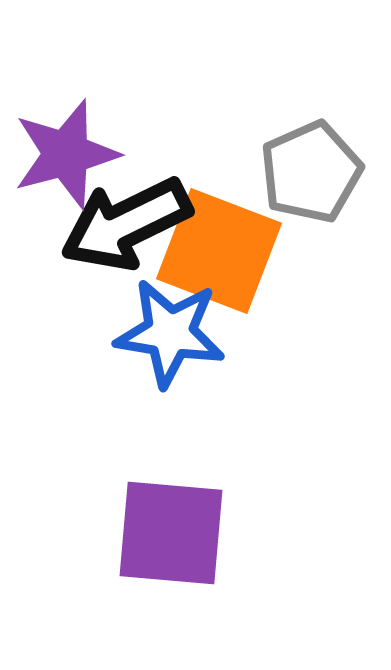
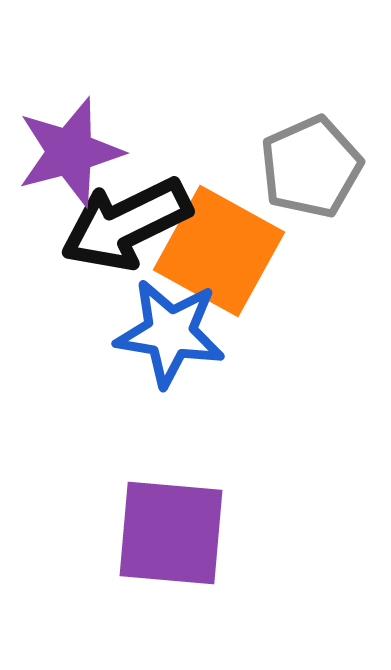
purple star: moved 4 px right, 2 px up
gray pentagon: moved 5 px up
orange square: rotated 8 degrees clockwise
